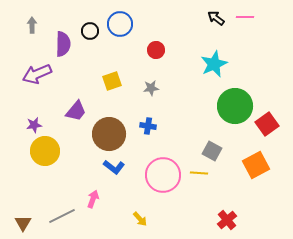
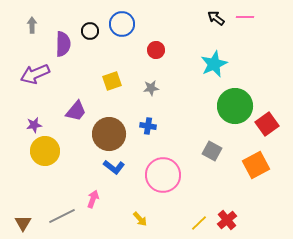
blue circle: moved 2 px right
purple arrow: moved 2 px left
yellow line: moved 50 px down; rotated 48 degrees counterclockwise
